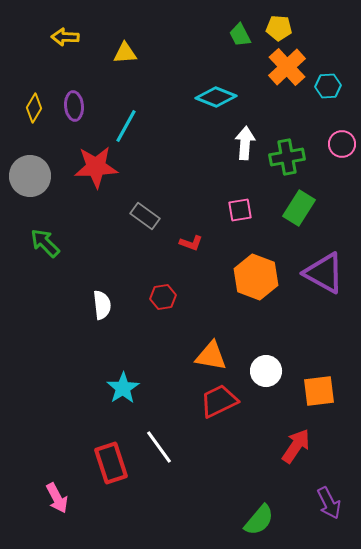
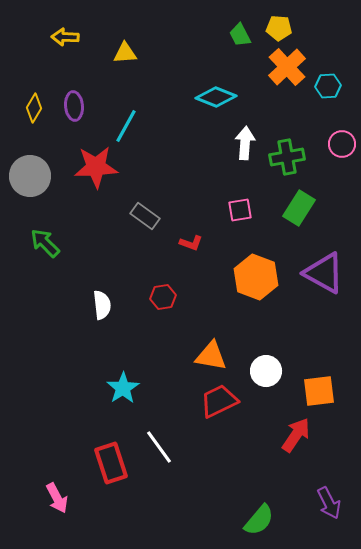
red arrow: moved 11 px up
